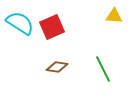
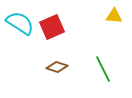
brown diamond: rotated 10 degrees clockwise
